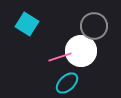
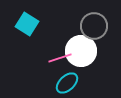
pink line: moved 1 px down
